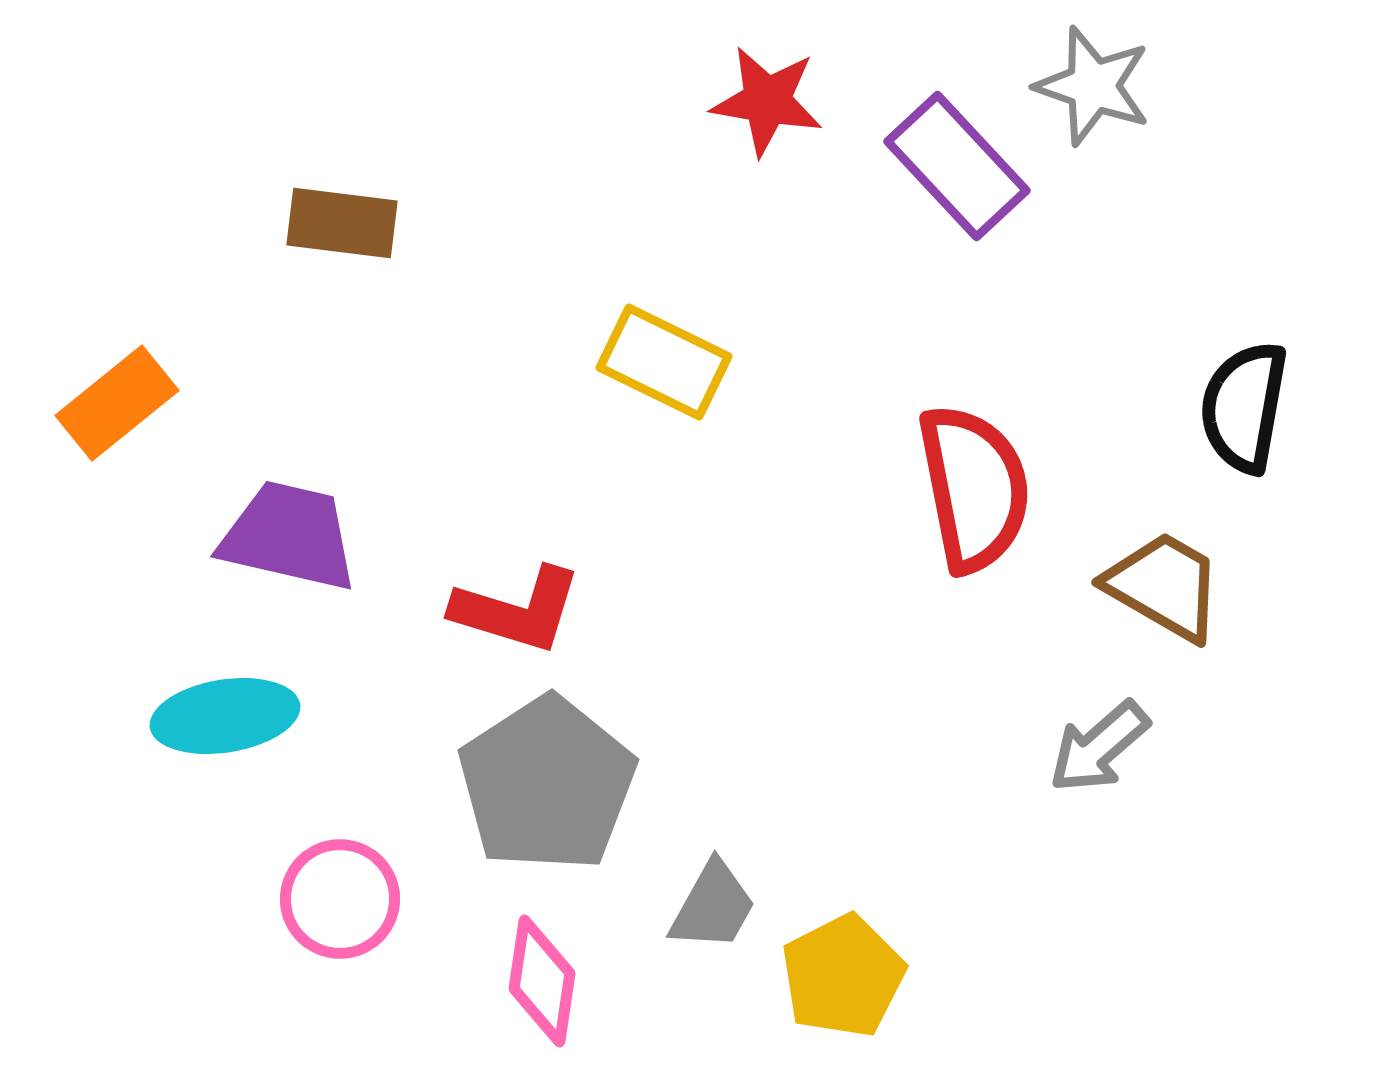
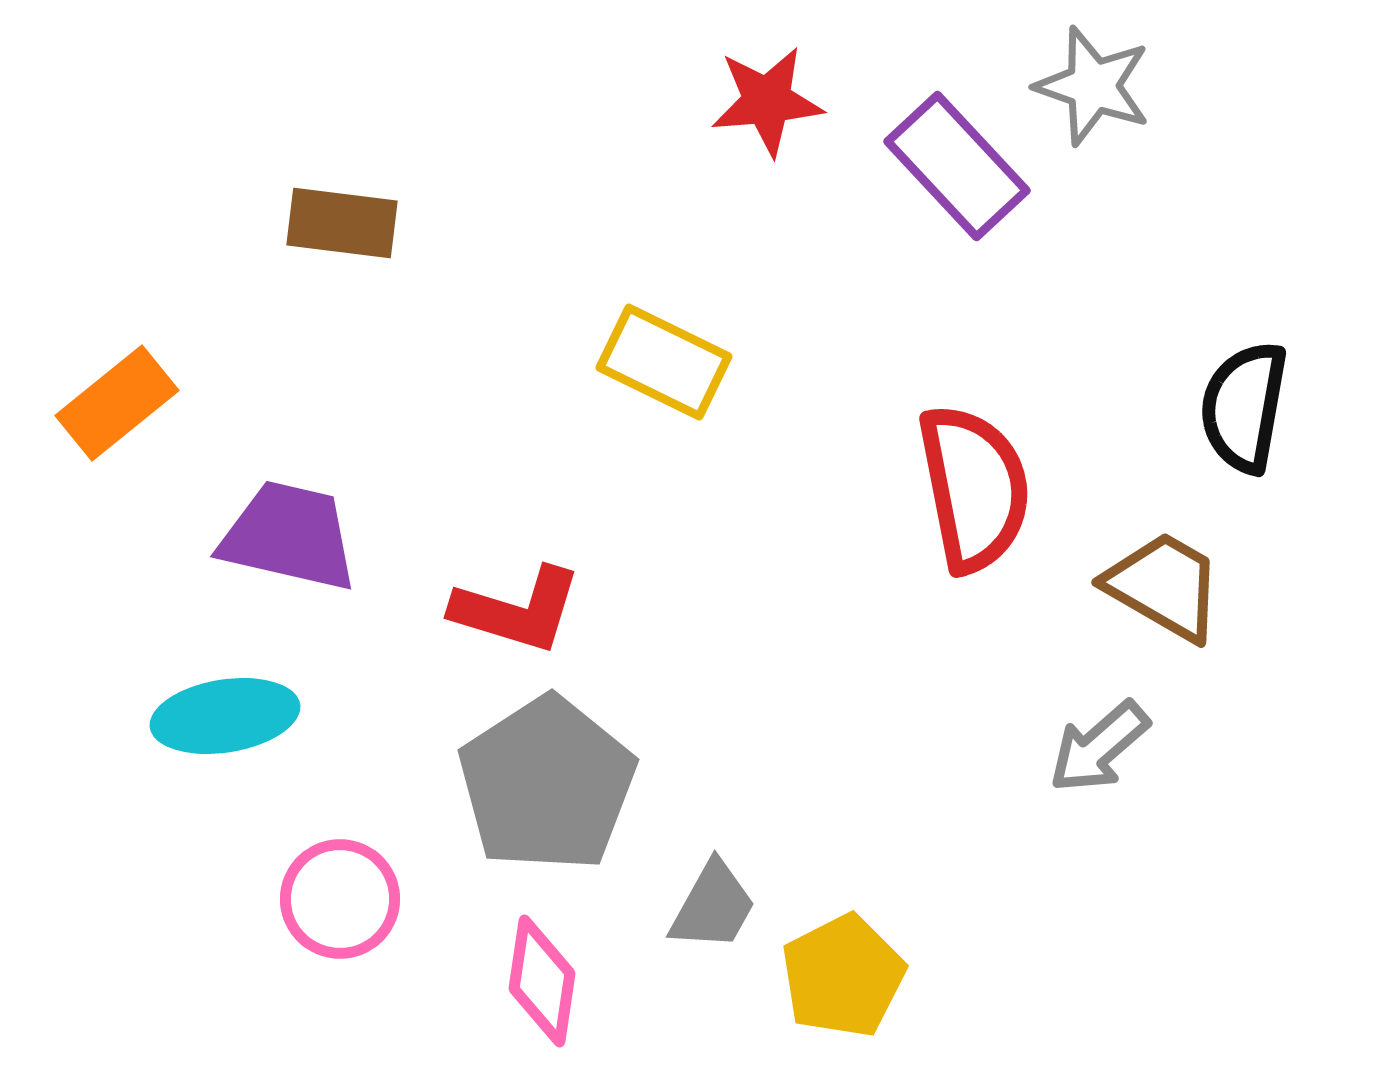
red star: rotated 15 degrees counterclockwise
